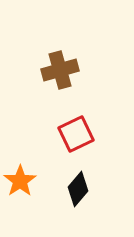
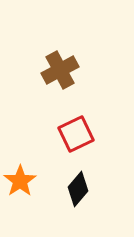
brown cross: rotated 12 degrees counterclockwise
